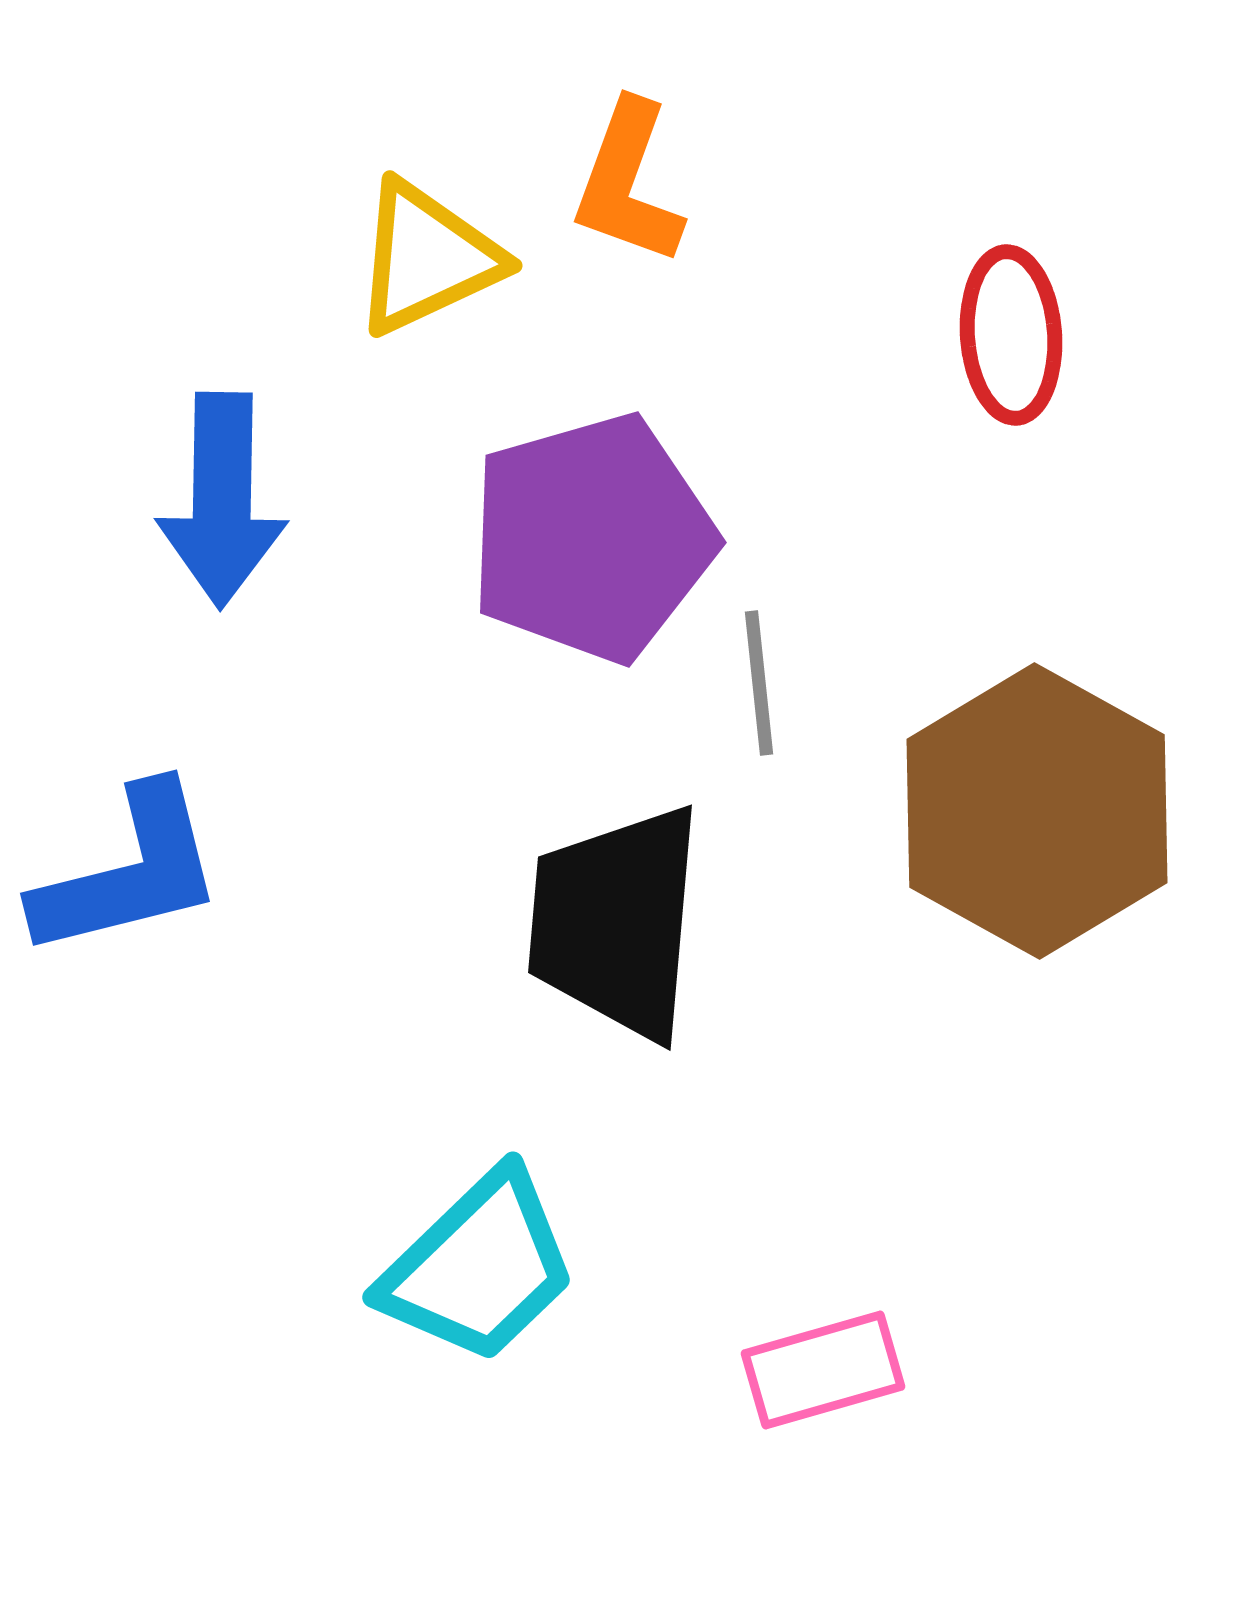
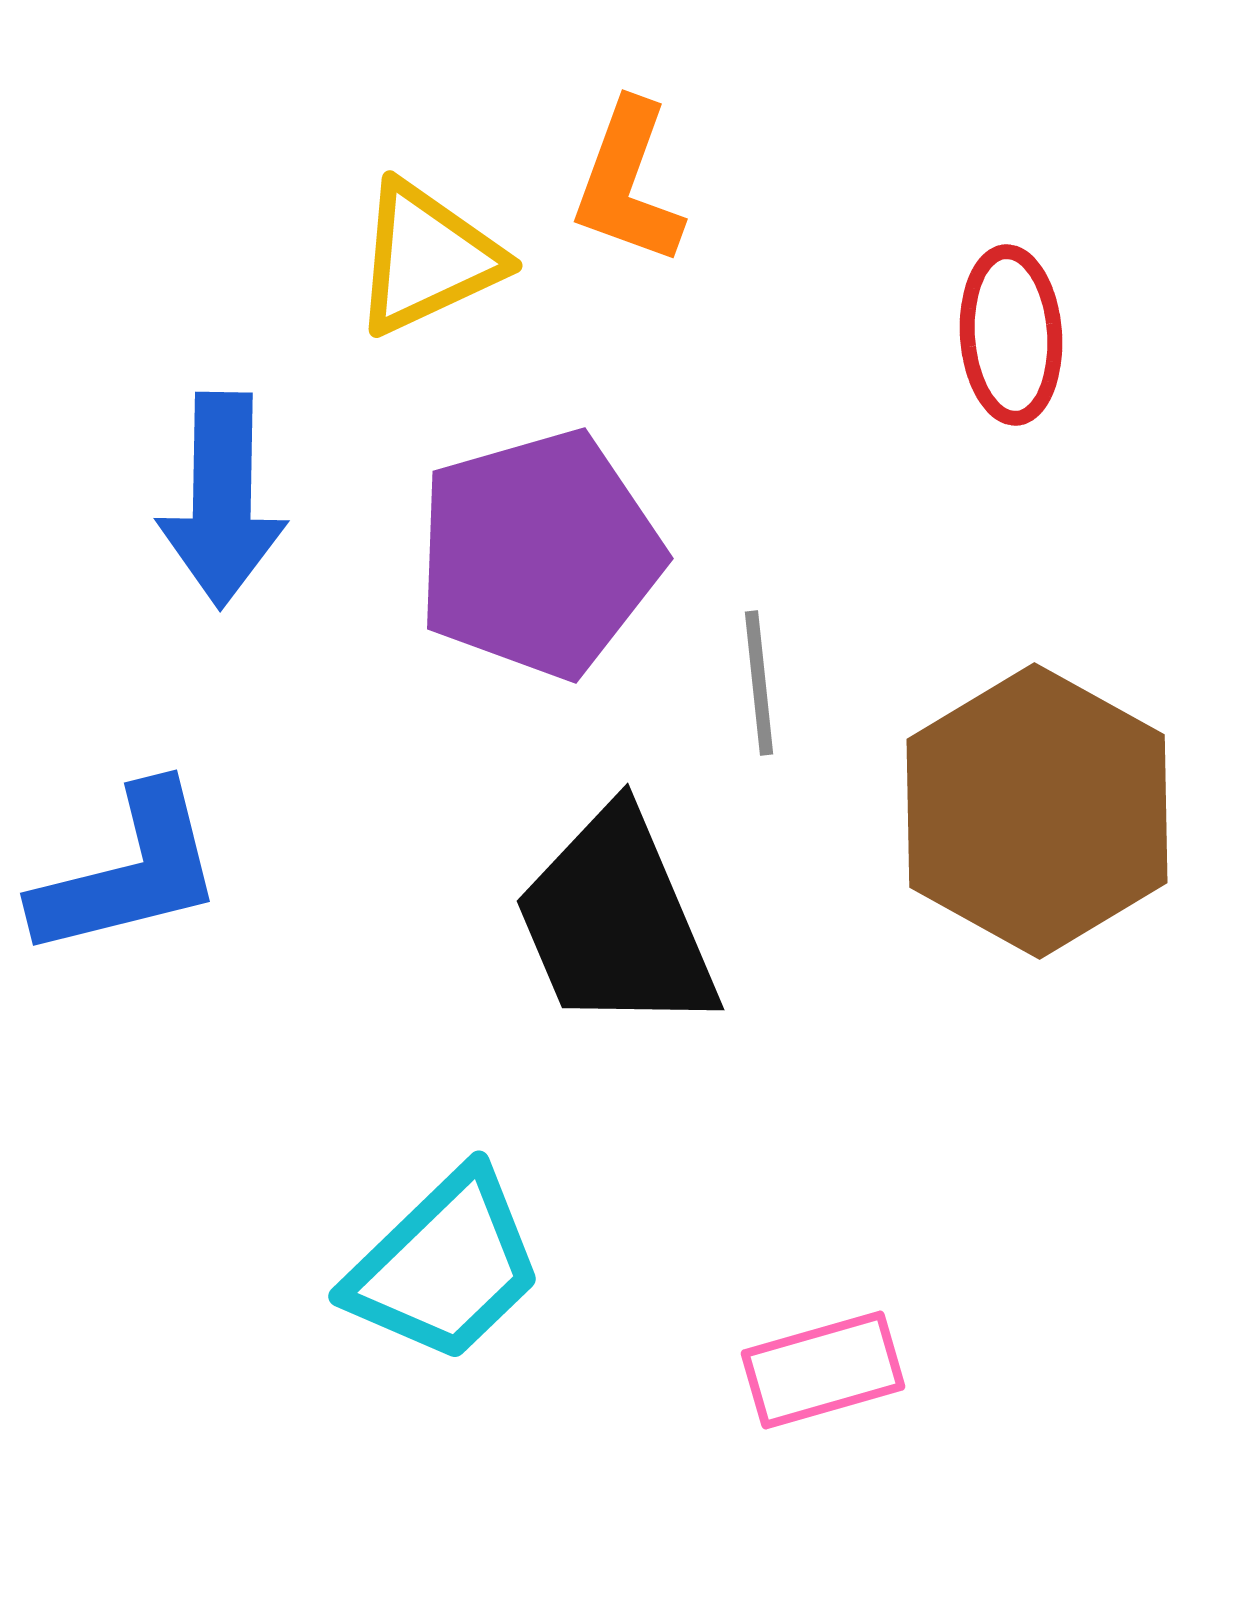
purple pentagon: moved 53 px left, 16 px down
black trapezoid: rotated 28 degrees counterclockwise
cyan trapezoid: moved 34 px left, 1 px up
